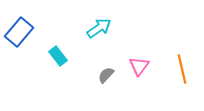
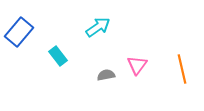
cyan arrow: moved 1 px left, 1 px up
pink triangle: moved 2 px left, 1 px up
gray semicircle: rotated 36 degrees clockwise
